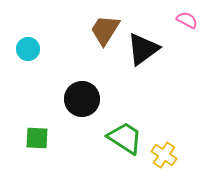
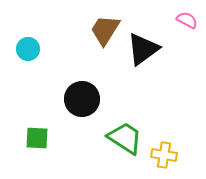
yellow cross: rotated 25 degrees counterclockwise
